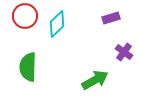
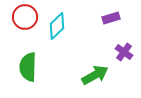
red circle: moved 1 px down
cyan diamond: moved 2 px down
green arrow: moved 5 px up
